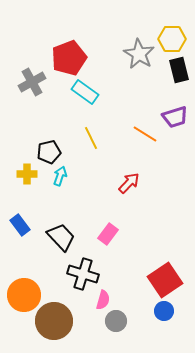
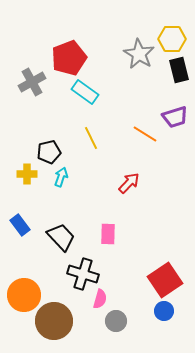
cyan arrow: moved 1 px right, 1 px down
pink rectangle: rotated 35 degrees counterclockwise
pink semicircle: moved 3 px left, 1 px up
